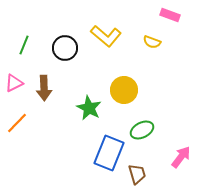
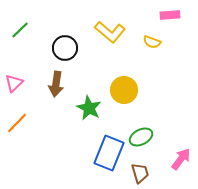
pink rectangle: rotated 24 degrees counterclockwise
yellow L-shape: moved 4 px right, 4 px up
green line: moved 4 px left, 15 px up; rotated 24 degrees clockwise
pink triangle: rotated 18 degrees counterclockwise
brown arrow: moved 12 px right, 4 px up; rotated 10 degrees clockwise
green ellipse: moved 1 px left, 7 px down
pink arrow: moved 2 px down
brown trapezoid: moved 3 px right, 1 px up
